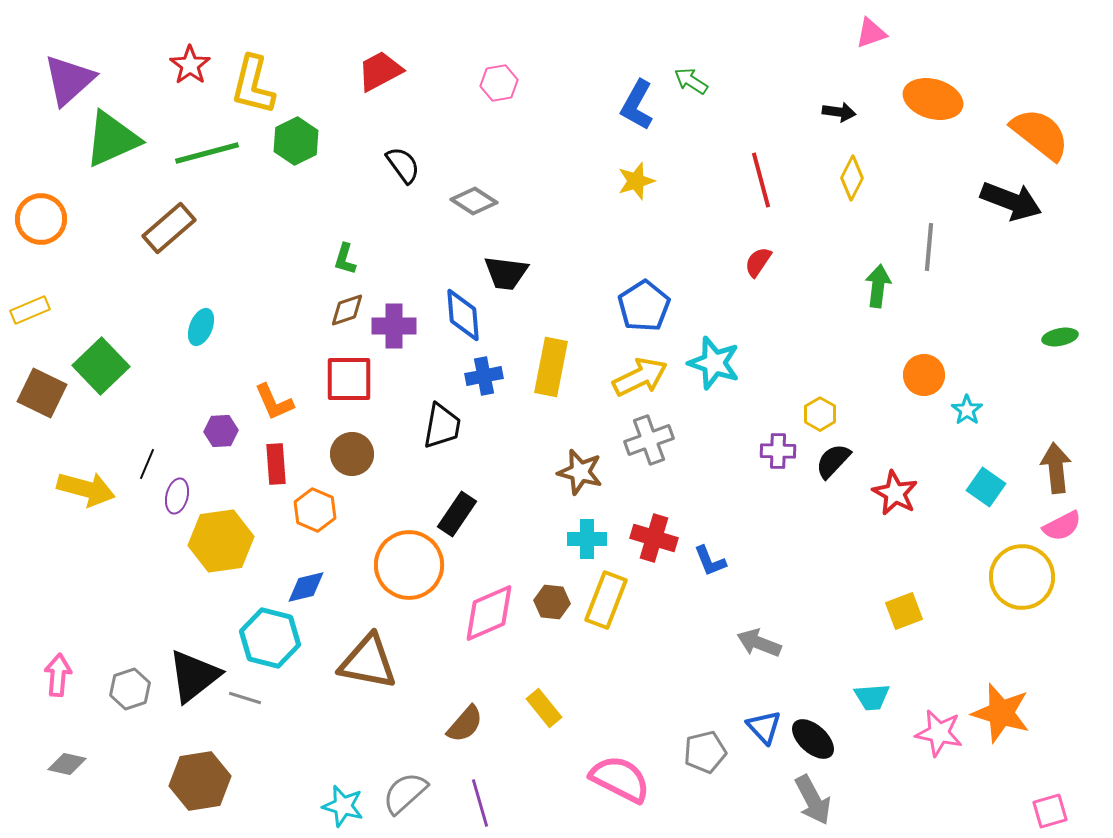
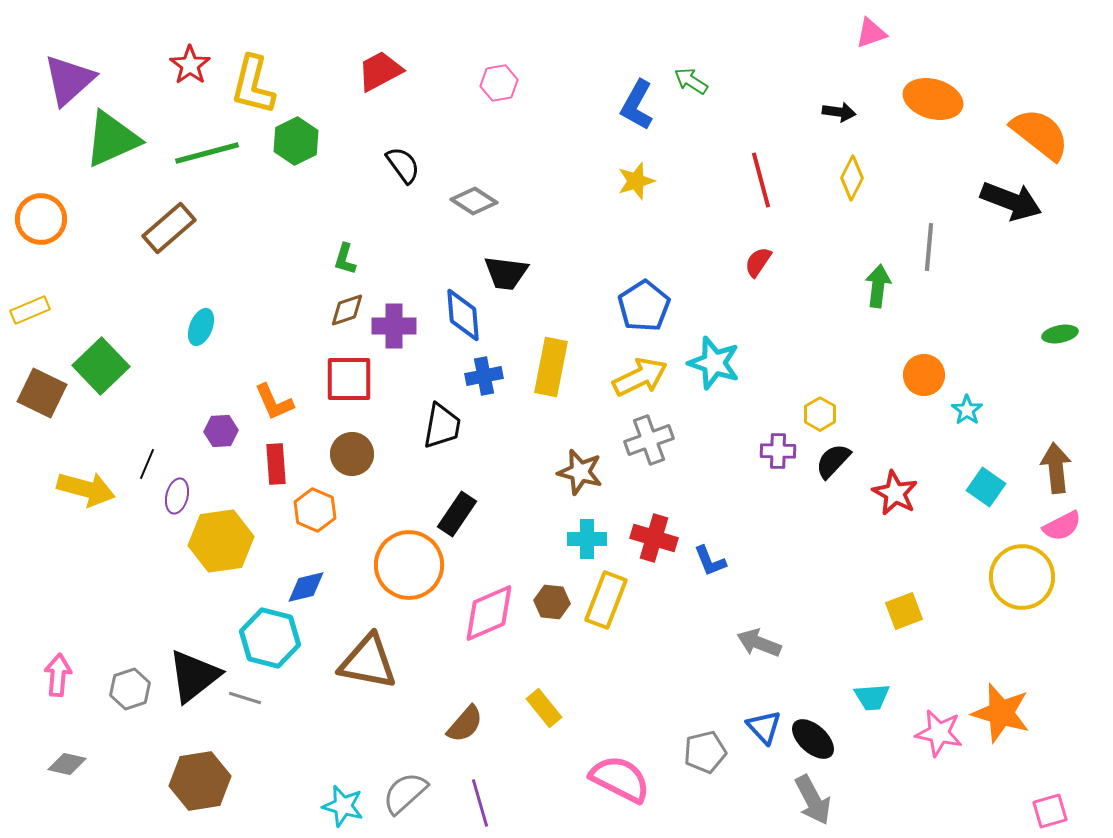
green ellipse at (1060, 337): moved 3 px up
